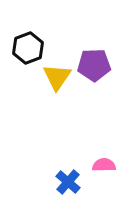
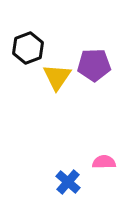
pink semicircle: moved 3 px up
